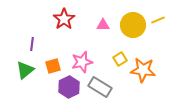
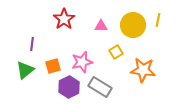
yellow line: rotated 56 degrees counterclockwise
pink triangle: moved 2 px left, 1 px down
yellow square: moved 4 px left, 7 px up
